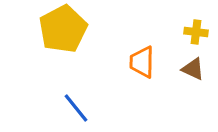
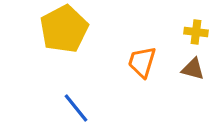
yellow pentagon: moved 1 px right
orange trapezoid: rotated 16 degrees clockwise
brown triangle: rotated 10 degrees counterclockwise
